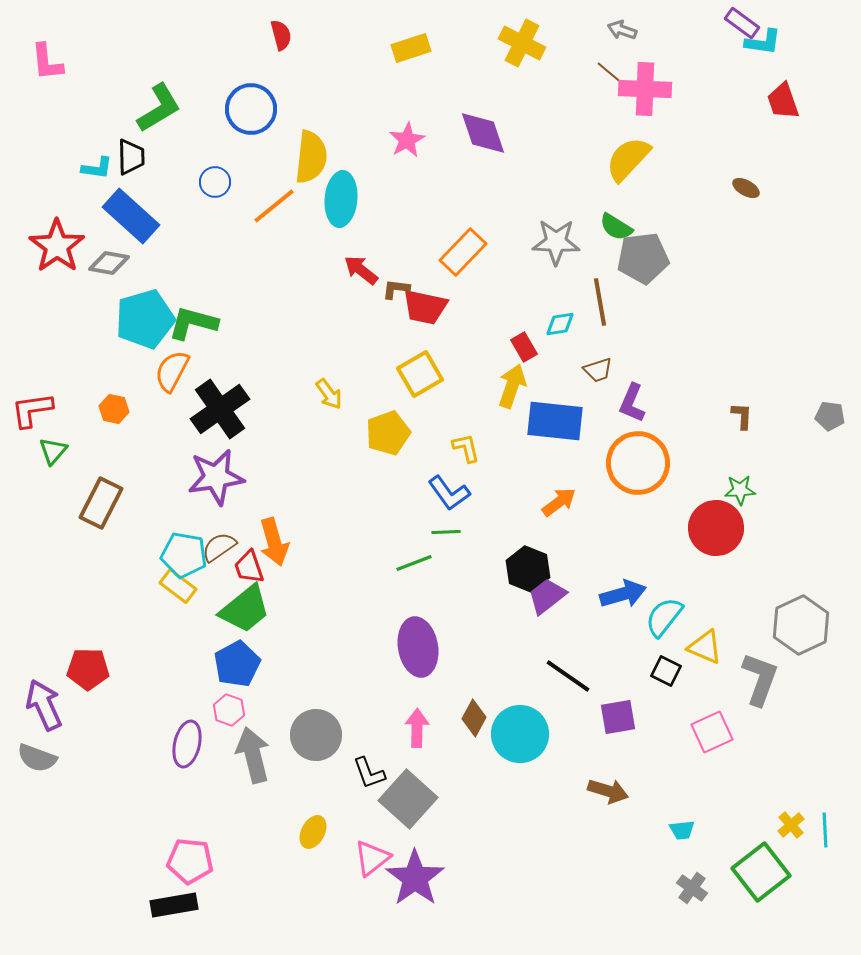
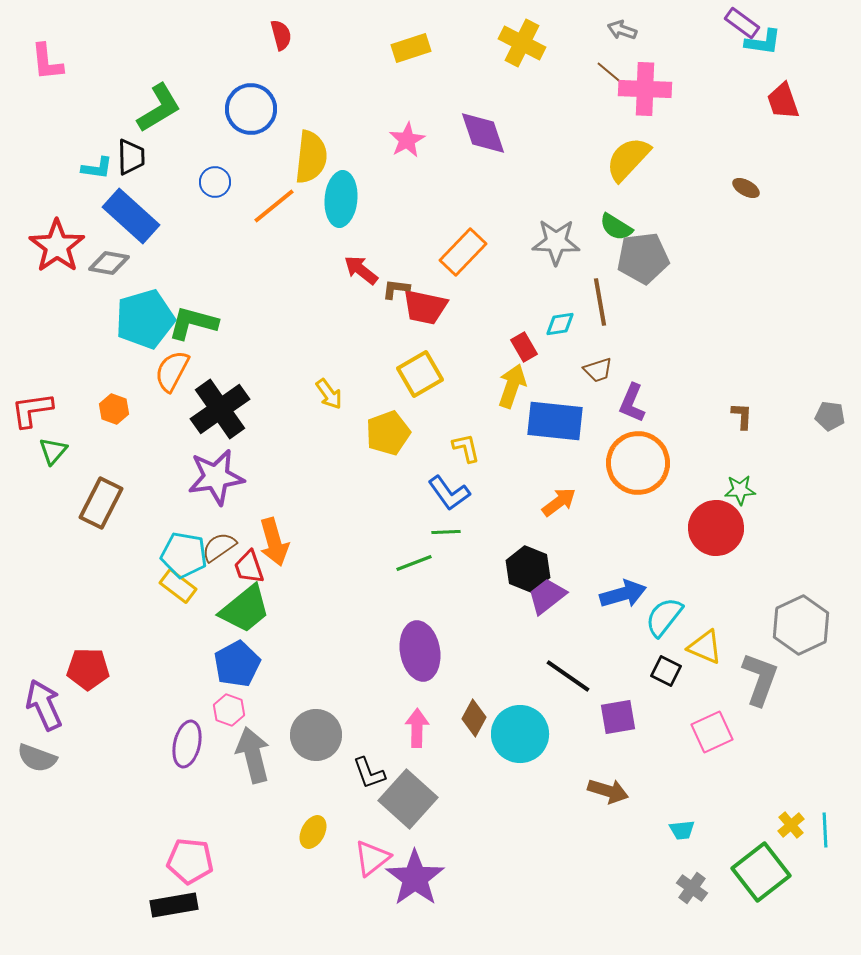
orange hexagon at (114, 409): rotated 8 degrees clockwise
purple ellipse at (418, 647): moved 2 px right, 4 px down
